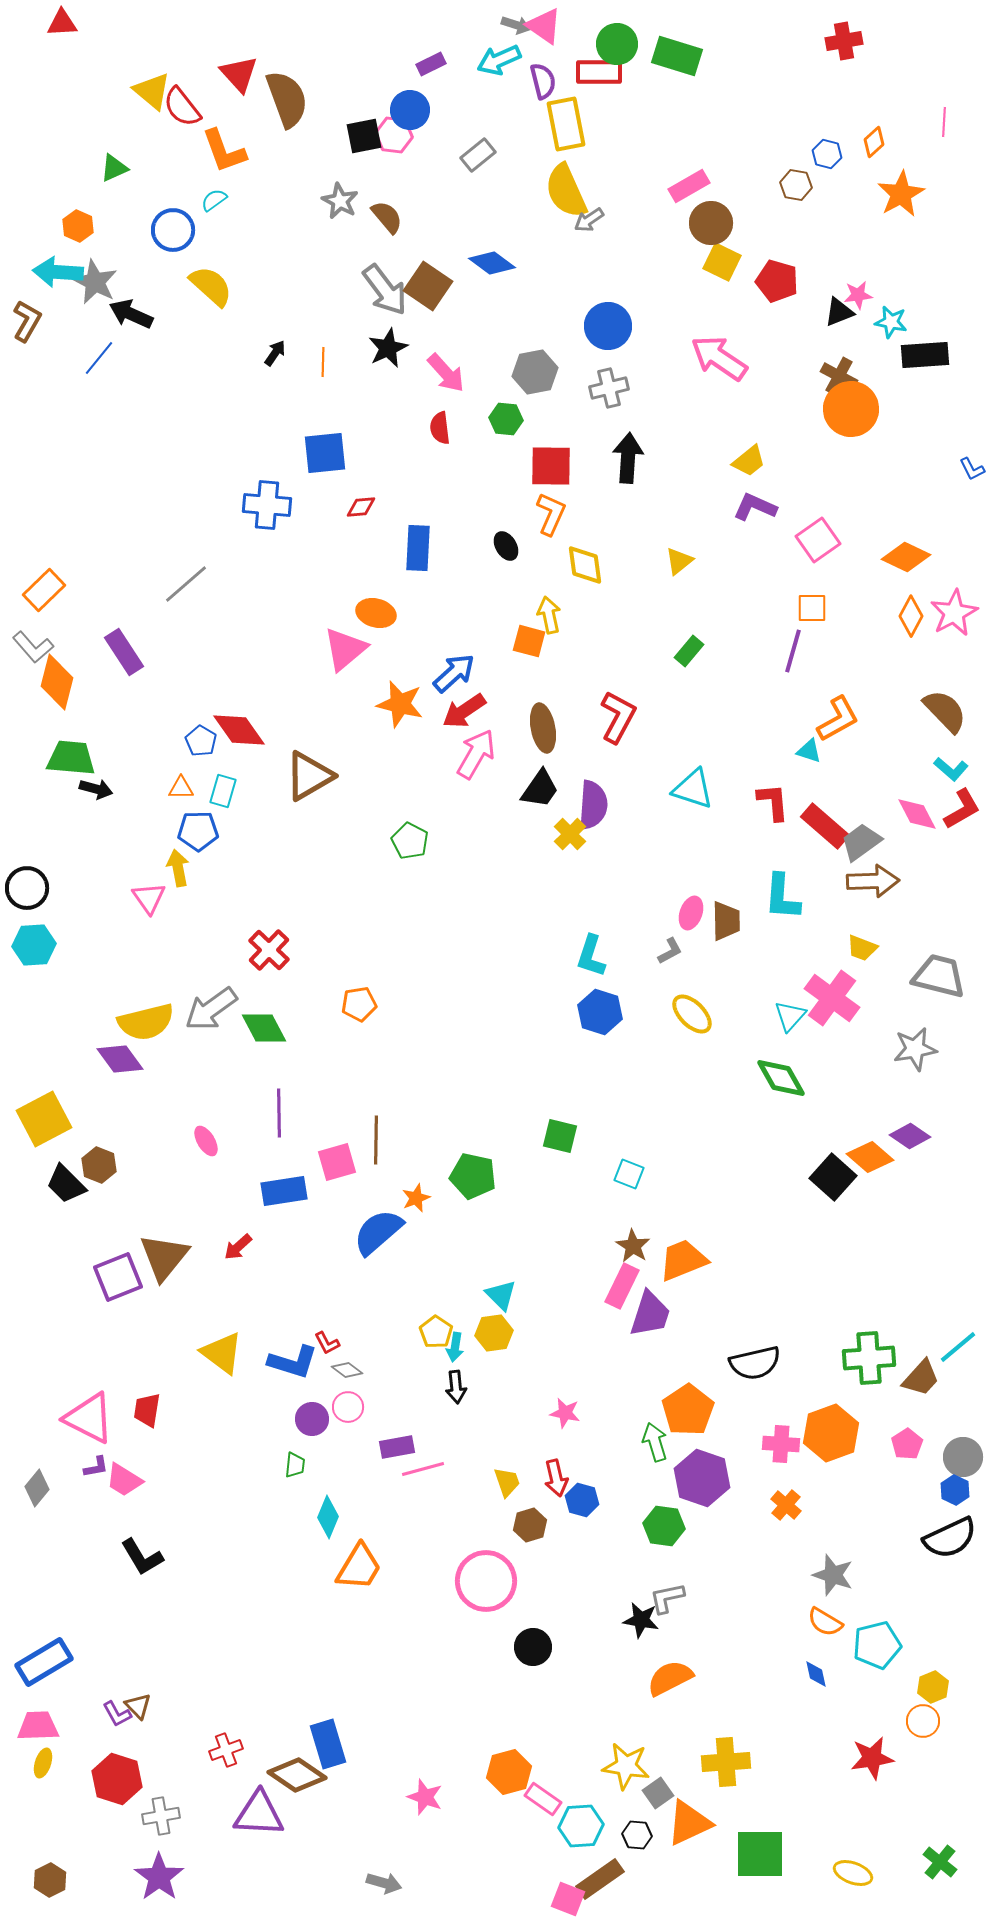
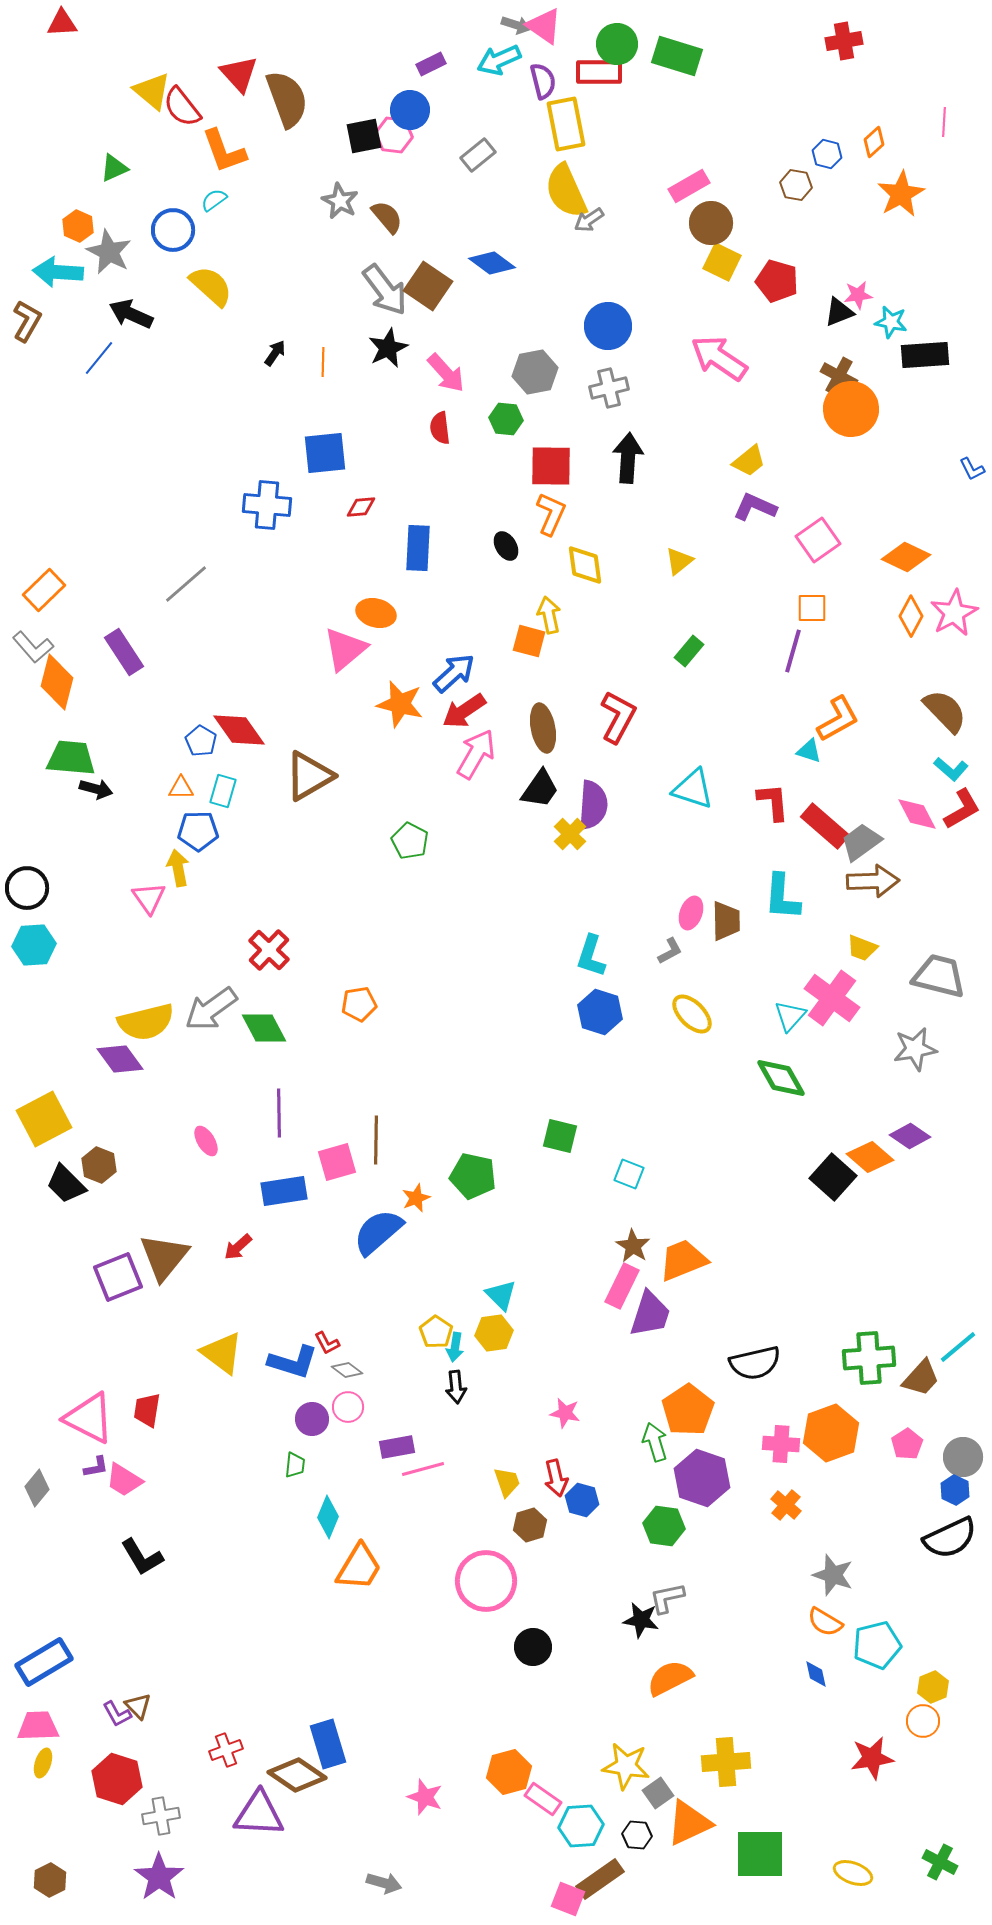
gray star at (95, 282): moved 14 px right, 30 px up
green cross at (940, 1862): rotated 12 degrees counterclockwise
